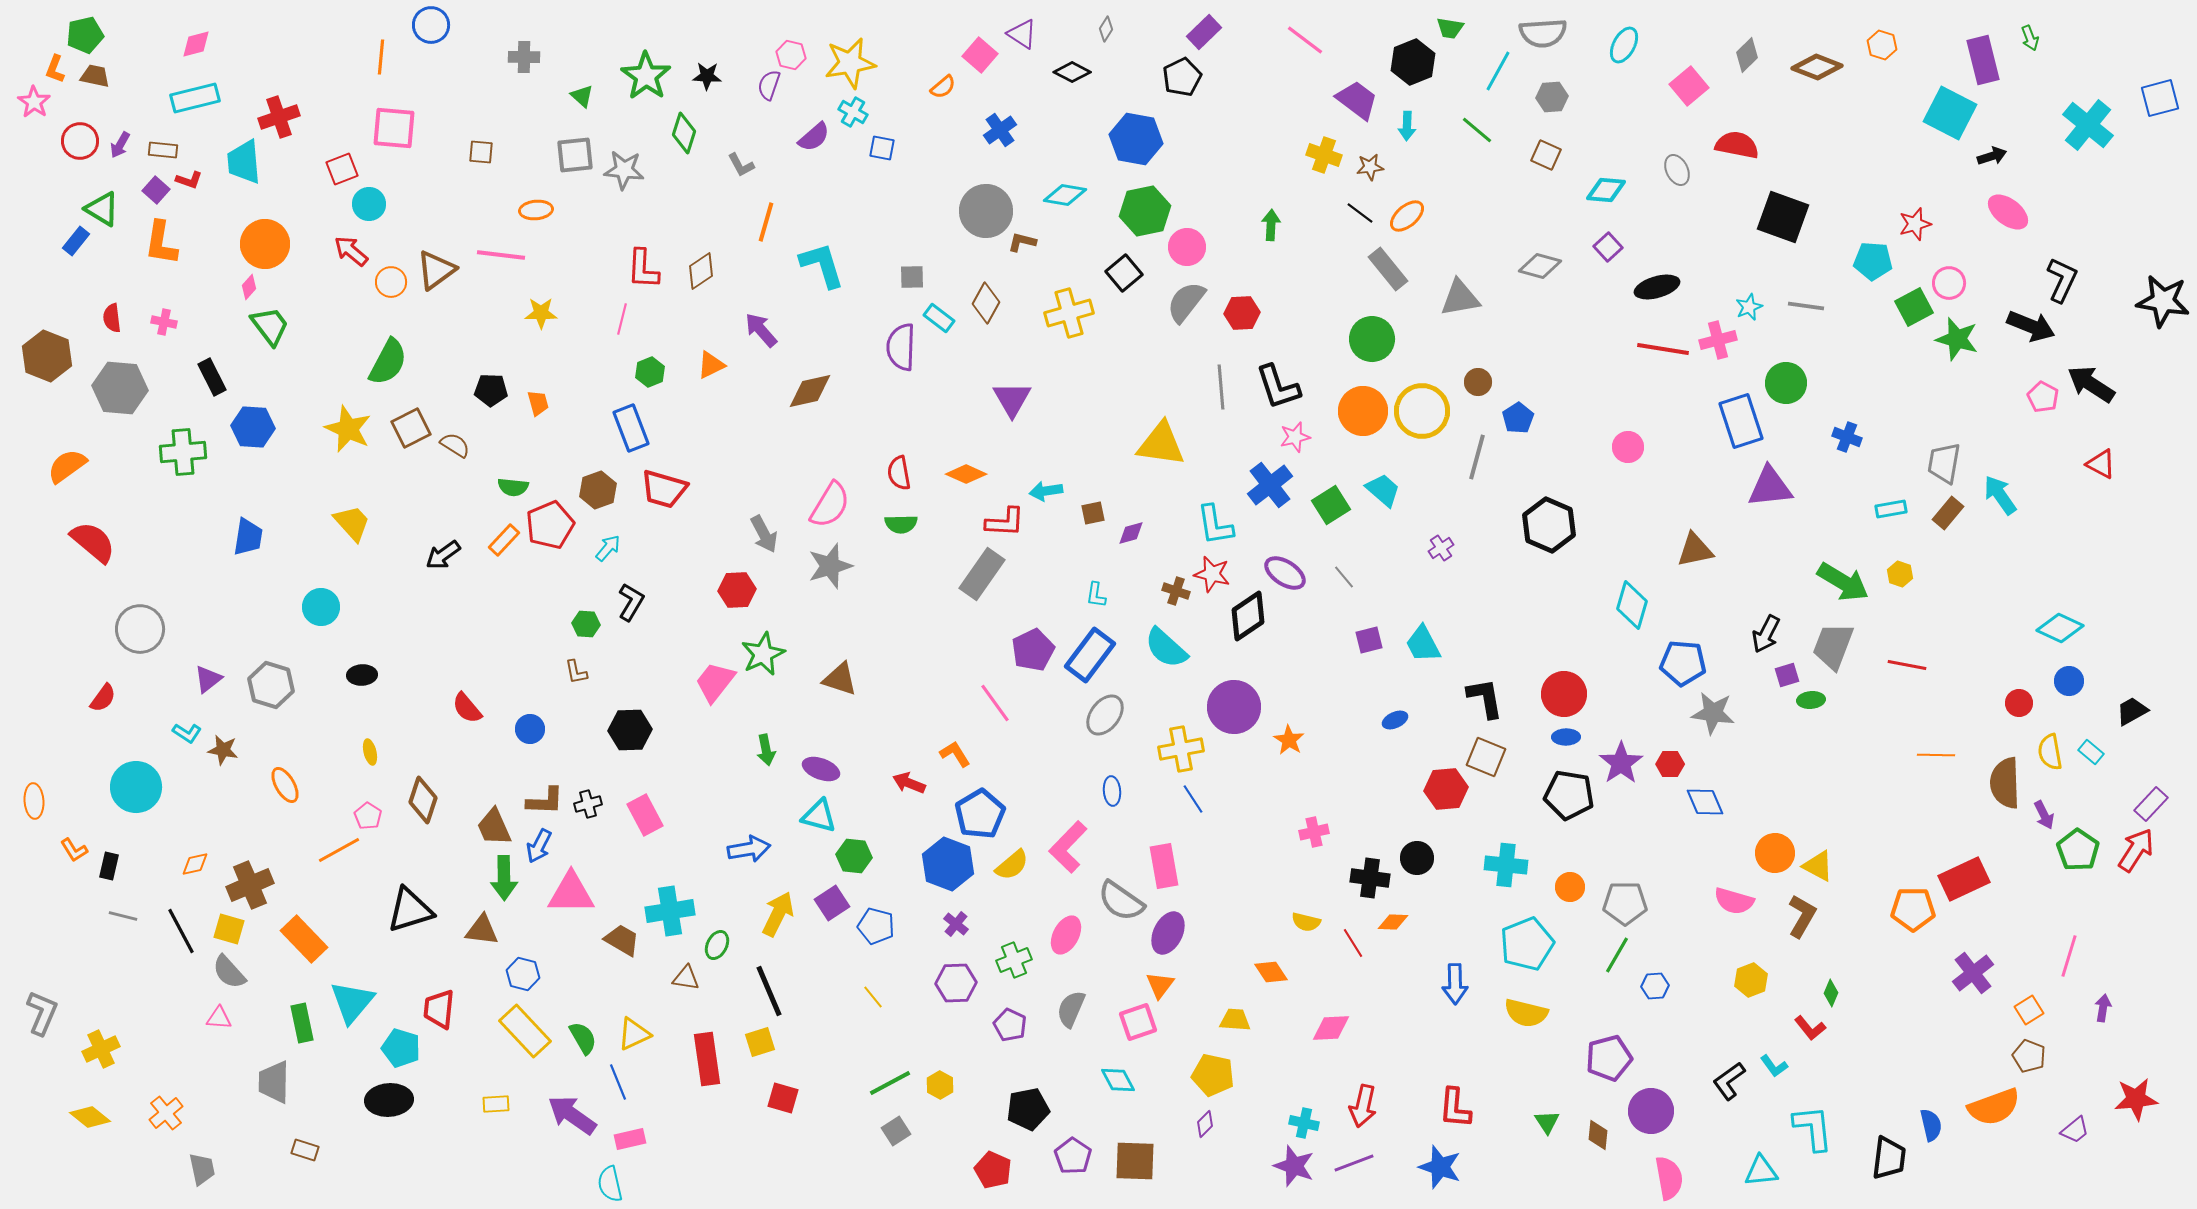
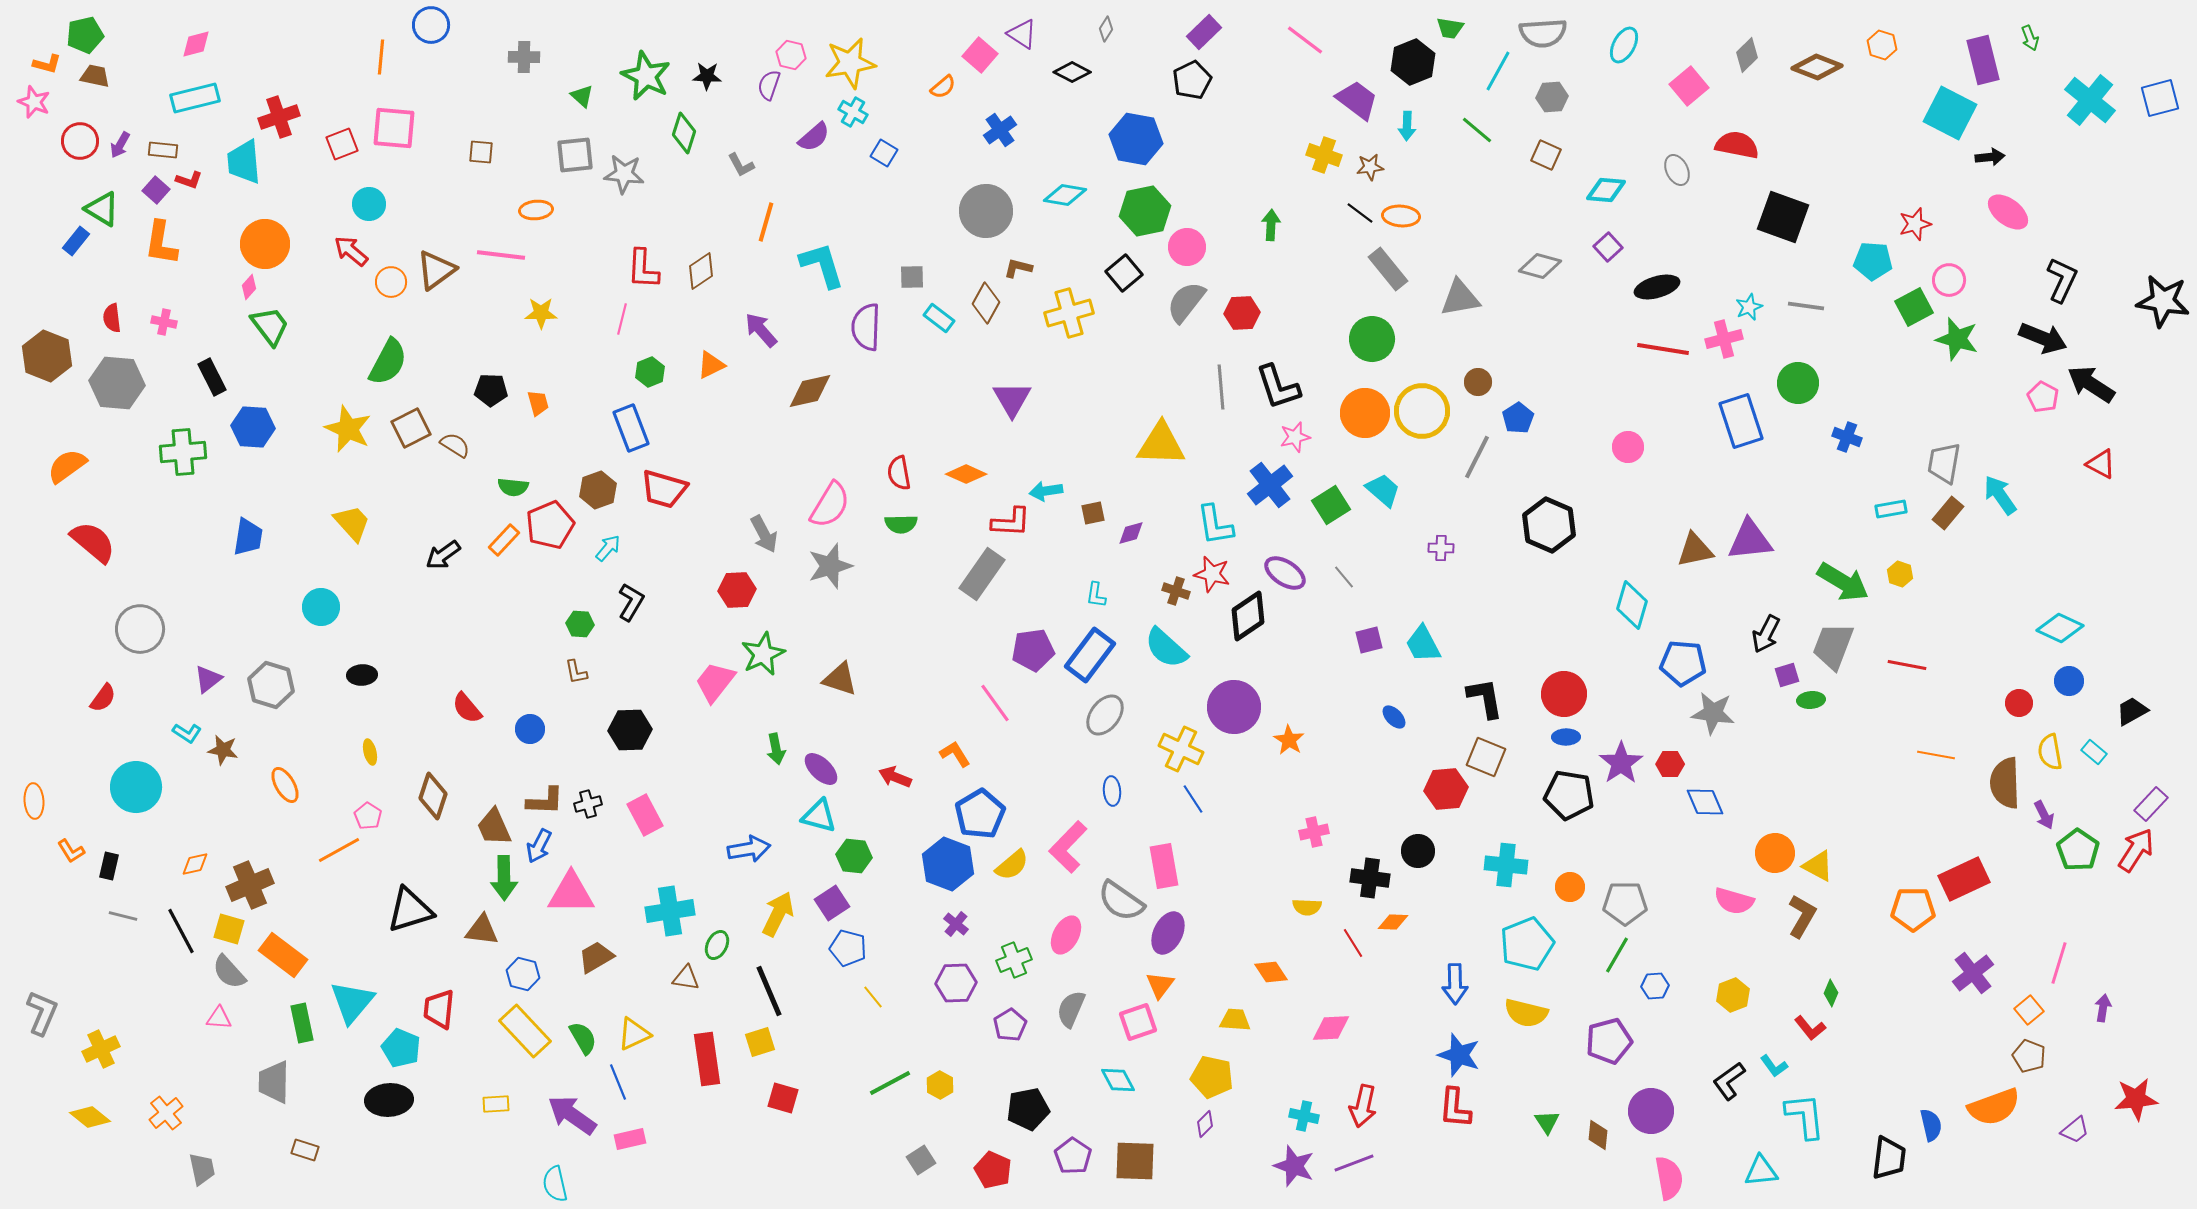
orange L-shape at (55, 69): moved 8 px left, 5 px up; rotated 96 degrees counterclockwise
green star at (646, 76): rotated 9 degrees counterclockwise
black pentagon at (1182, 77): moved 10 px right, 3 px down
pink star at (34, 102): rotated 12 degrees counterclockwise
cyan cross at (2088, 125): moved 2 px right, 25 px up
blue square at (882, 148): moved 2 px right, 5 px down; rotated 20 degrees clockwise
black arrow at (1992, 156): moved 2 px left, 1 px down; rotated 12 degrees clockwise
red square at (342, 169): moved 25 px up
gray star at (624, 170): moved 4 px down
orange ellipse at (1407, 216): moved 6 px left; rotated 45 degrees clockwise
brown L-shape at (1022, 242): moved 4 px left, 26 px down
pink circle at (1949, 283): moved 3 px up
black arrow at (2031, 326): moved 12 px right, 12 px down
pink cross at (1718, 340): moved 6 px right, 1 px up
purple semicircle at (901, 347): moved 35 px left, 20 px up
green circle at (1786, 383): moved 12 px right
gray hexagon at (120, 388): moved 3 px left, 5 px up
orange circle at (1363, 411): moved 2 px right, 2 px down
yellow triangle at (1161, 444): rotated 6 degrees counterclockwise
gray line at (1477, 457): rotated 12 degrees clockwise
purple triangle at (1770, 487): moved 20 px left, 53 px down
red L-shape at (1005, 522): moved 6 px right
purple cross at (1441, 548): rotated 35 degrees clockwise
green hexagon at (586, 624): moved 6 px left
purple pentagon at (1033, 650): rotated 18 degrees clockwise
blue ellipse at (1395, 720): moved 1 px left, 3 px up; rotated 70 degrees clockwise
yellow cross at (1181, 749): rotated 36 degrees clockwise
green arrow at (766, 750): moved 10 px right, 1 px up
cyan rectangle at (2091, 752): moved 3 px right
orange line at (1936, 755): rotated 9 degrees clockwise
purple ellipse at (821, 769): rotated 24 degrees clockwise
red arrow at (909, 783): moved 14 px left, 6 px up
brown diamond at (423, 800): moved 10 px right, 4 px up
orange L-shape at (74, 850): moved 3 px left, 1 px down
black circle at (1417, 858): moved 1 px right, 7 px up
yellow semicircle at (1306, 922): moved 1 px right, 15 px up; rotated 12 degrees counterclockwise
blue pentagon at (876, 926): moved 28 px left, 22 px down
orange rectangle at (304, 939): moved 21 px left, 16 px down; rotated 9 degrees counterclockwise
brown trapezoid at (622, 940): moved 26 px left, 17 px down; rotated 60 degrees counterclockwise
pink line at (2069, 956): moved 10 px left, 7 px down
yellow hexagon at (1751, 980): moved 18 px left, 15 px down
orange square at (2029, 1010): rotated 8 degrees counterclockwise
purple pentagon at (1010, 1025): rotated 16 degrees clockwise
cyan pentagon at (401, 1048): rotated 6 degrees clockwise
purple pentagon at (1609, 1058): moved 17 px up
yellow pentagon at (1213, 1075): moved 1 px left, 2 px down
cyan cross at (1304, 1123): moved 7 px up
cyan L-shape at (1813, 1128): moved 8 px left, 12 px up
gray square at (896, 1131): moved 25 px right, 29 px down
blue star at (1440, 1167): moved 19 px right, 112 px up
cyan semicircle at (610, 1184): moved 55 px left
